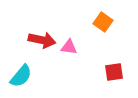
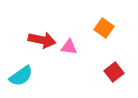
orange square: moved 1 px right, 6 px down
red square: rotated 30 degrees counterclockwise
cyan semicircle: rotated 15 degrees clockwise
